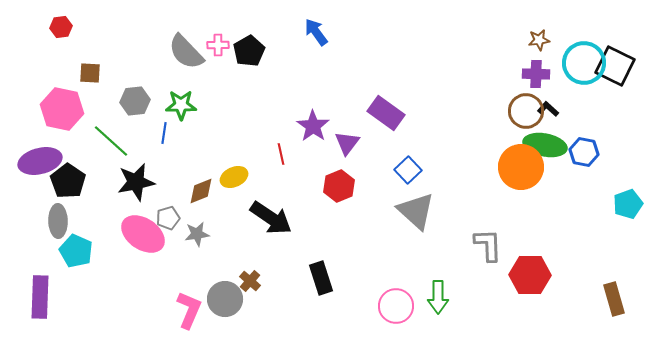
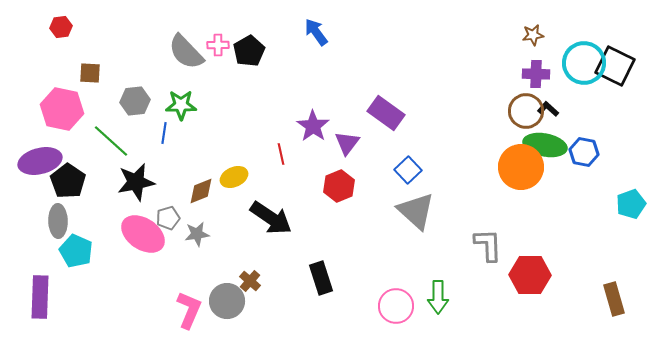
brown star at (539, 40): moved 6 px left, 5 px up
cyan pentagon at (628, 204): moved 3 px right
gray circle at (225, 299): moved 2 px right, 2 px down
